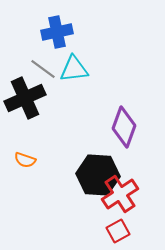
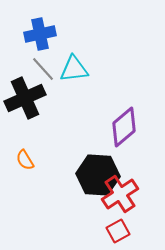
blue cross: moved 17 px left, 2 px down
gray line: rotated 12 degrees clockwise
purple diamond: rotated 30 degrees clockwise
orange semicircle: rotated 40 degrees clockwise
